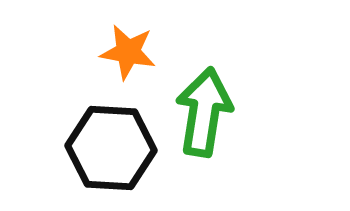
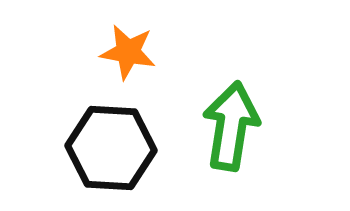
green arrow: moved 27 px right, 14 px down
